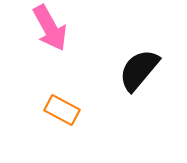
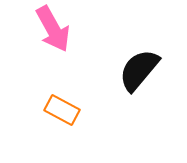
pink arrow: moved 3 px right, 1 px down
